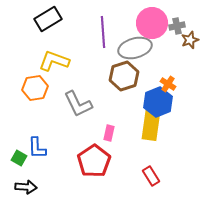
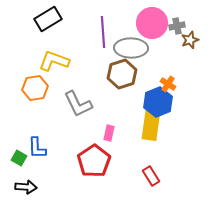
gray ellipse: moved 4 px left; rotated 16 degrees clockwise
brown hexagon: moved 2 px left, 2 px up
